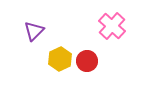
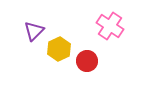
pink cross: moved 2 px left; rotated 8 degrees counterclockwise
yellow hexagon: moved 1 px left, 10 px up
